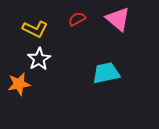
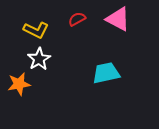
pink triangle: rotated 12 degrees counterclockwise
yellow L-shape: moved 1 px right, 1 px down
